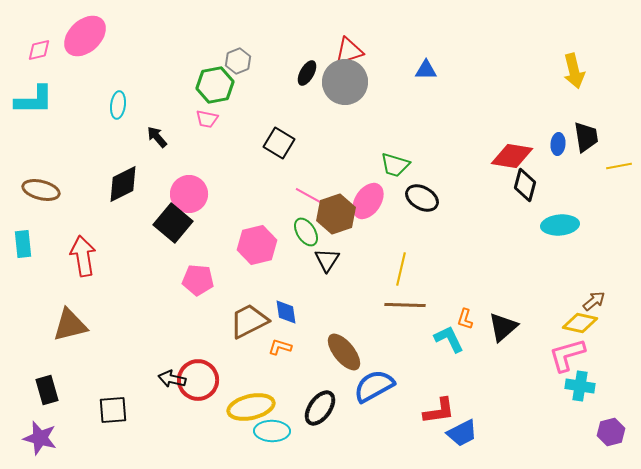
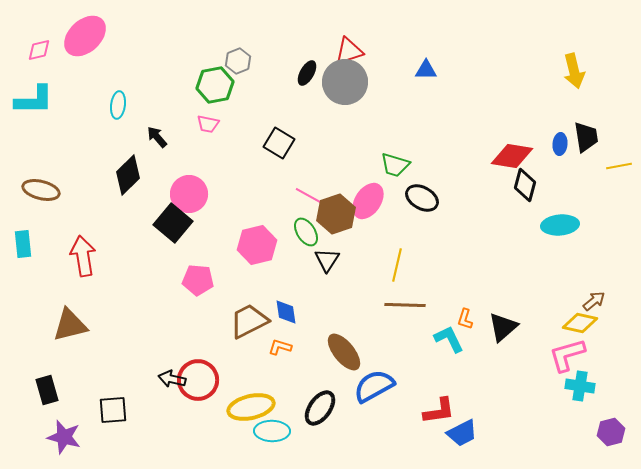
pink trapezoid at (207, 119): moved 1 px right, 5 px down
blue ellipse at (558, 144): moved 2 px right
black diamond at (123, 184): moved 5 px right, 9 px up; rotated 18 degrees counterclockwise
yellow line at (401, 269): moved 4 px left, 4 px up
purple star at (40, 438): moved 24 px right, 1 px up
